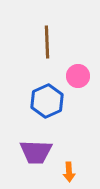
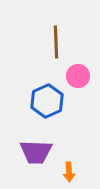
brown line: moved 9 px right
